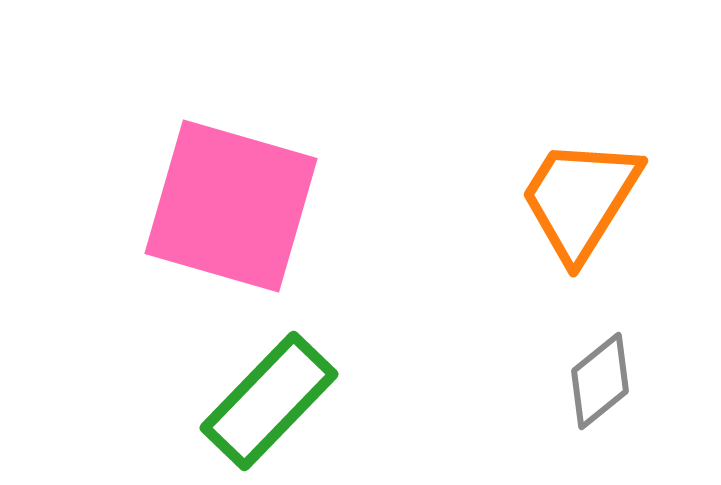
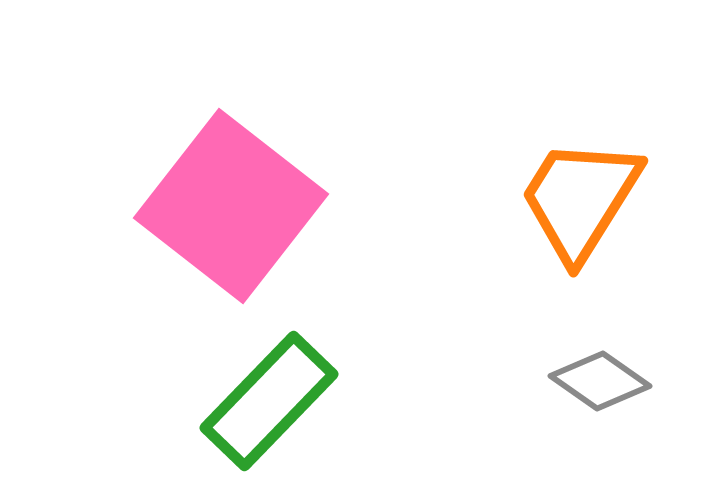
pink square: rotated 22 degrees clockwise
gray diamond: rotated 74 degrees clockwise
